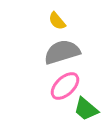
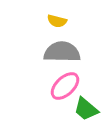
yellow semicircle: rotated 36 degrees counterclockwise
gray semicircle: rotated 18 degrees clockwise
